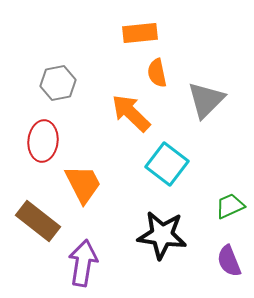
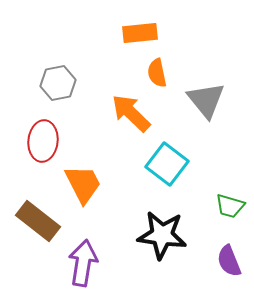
gray triangle: rotated 24 degrees counterclockwise
green trapezoid: rotated 140 degrees counterclockwise
